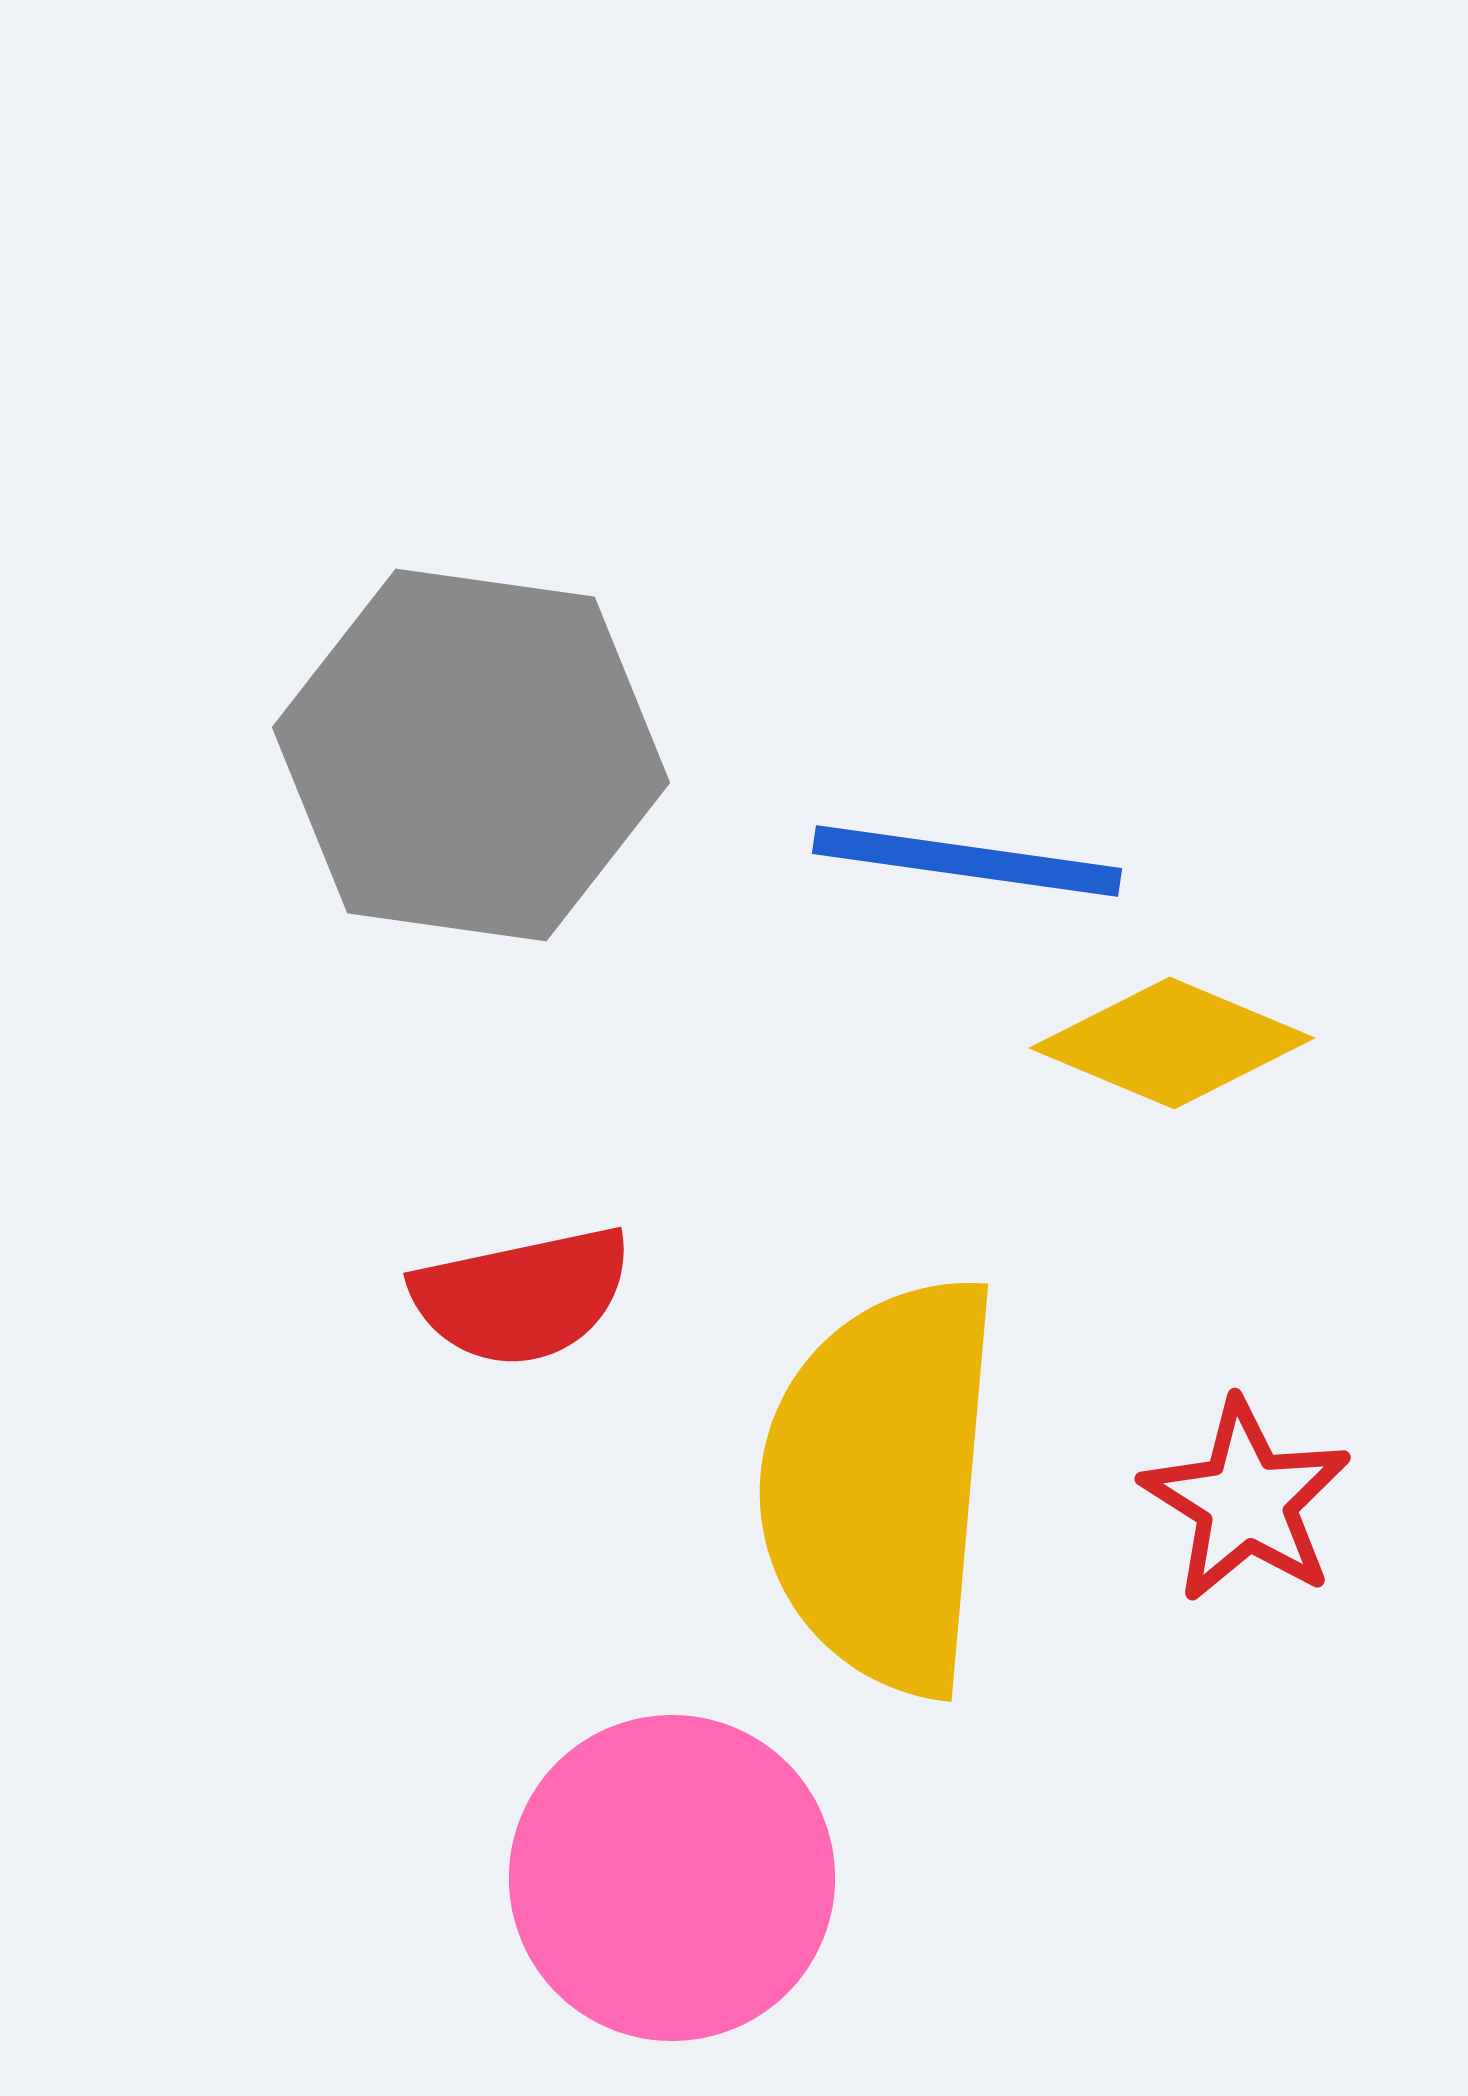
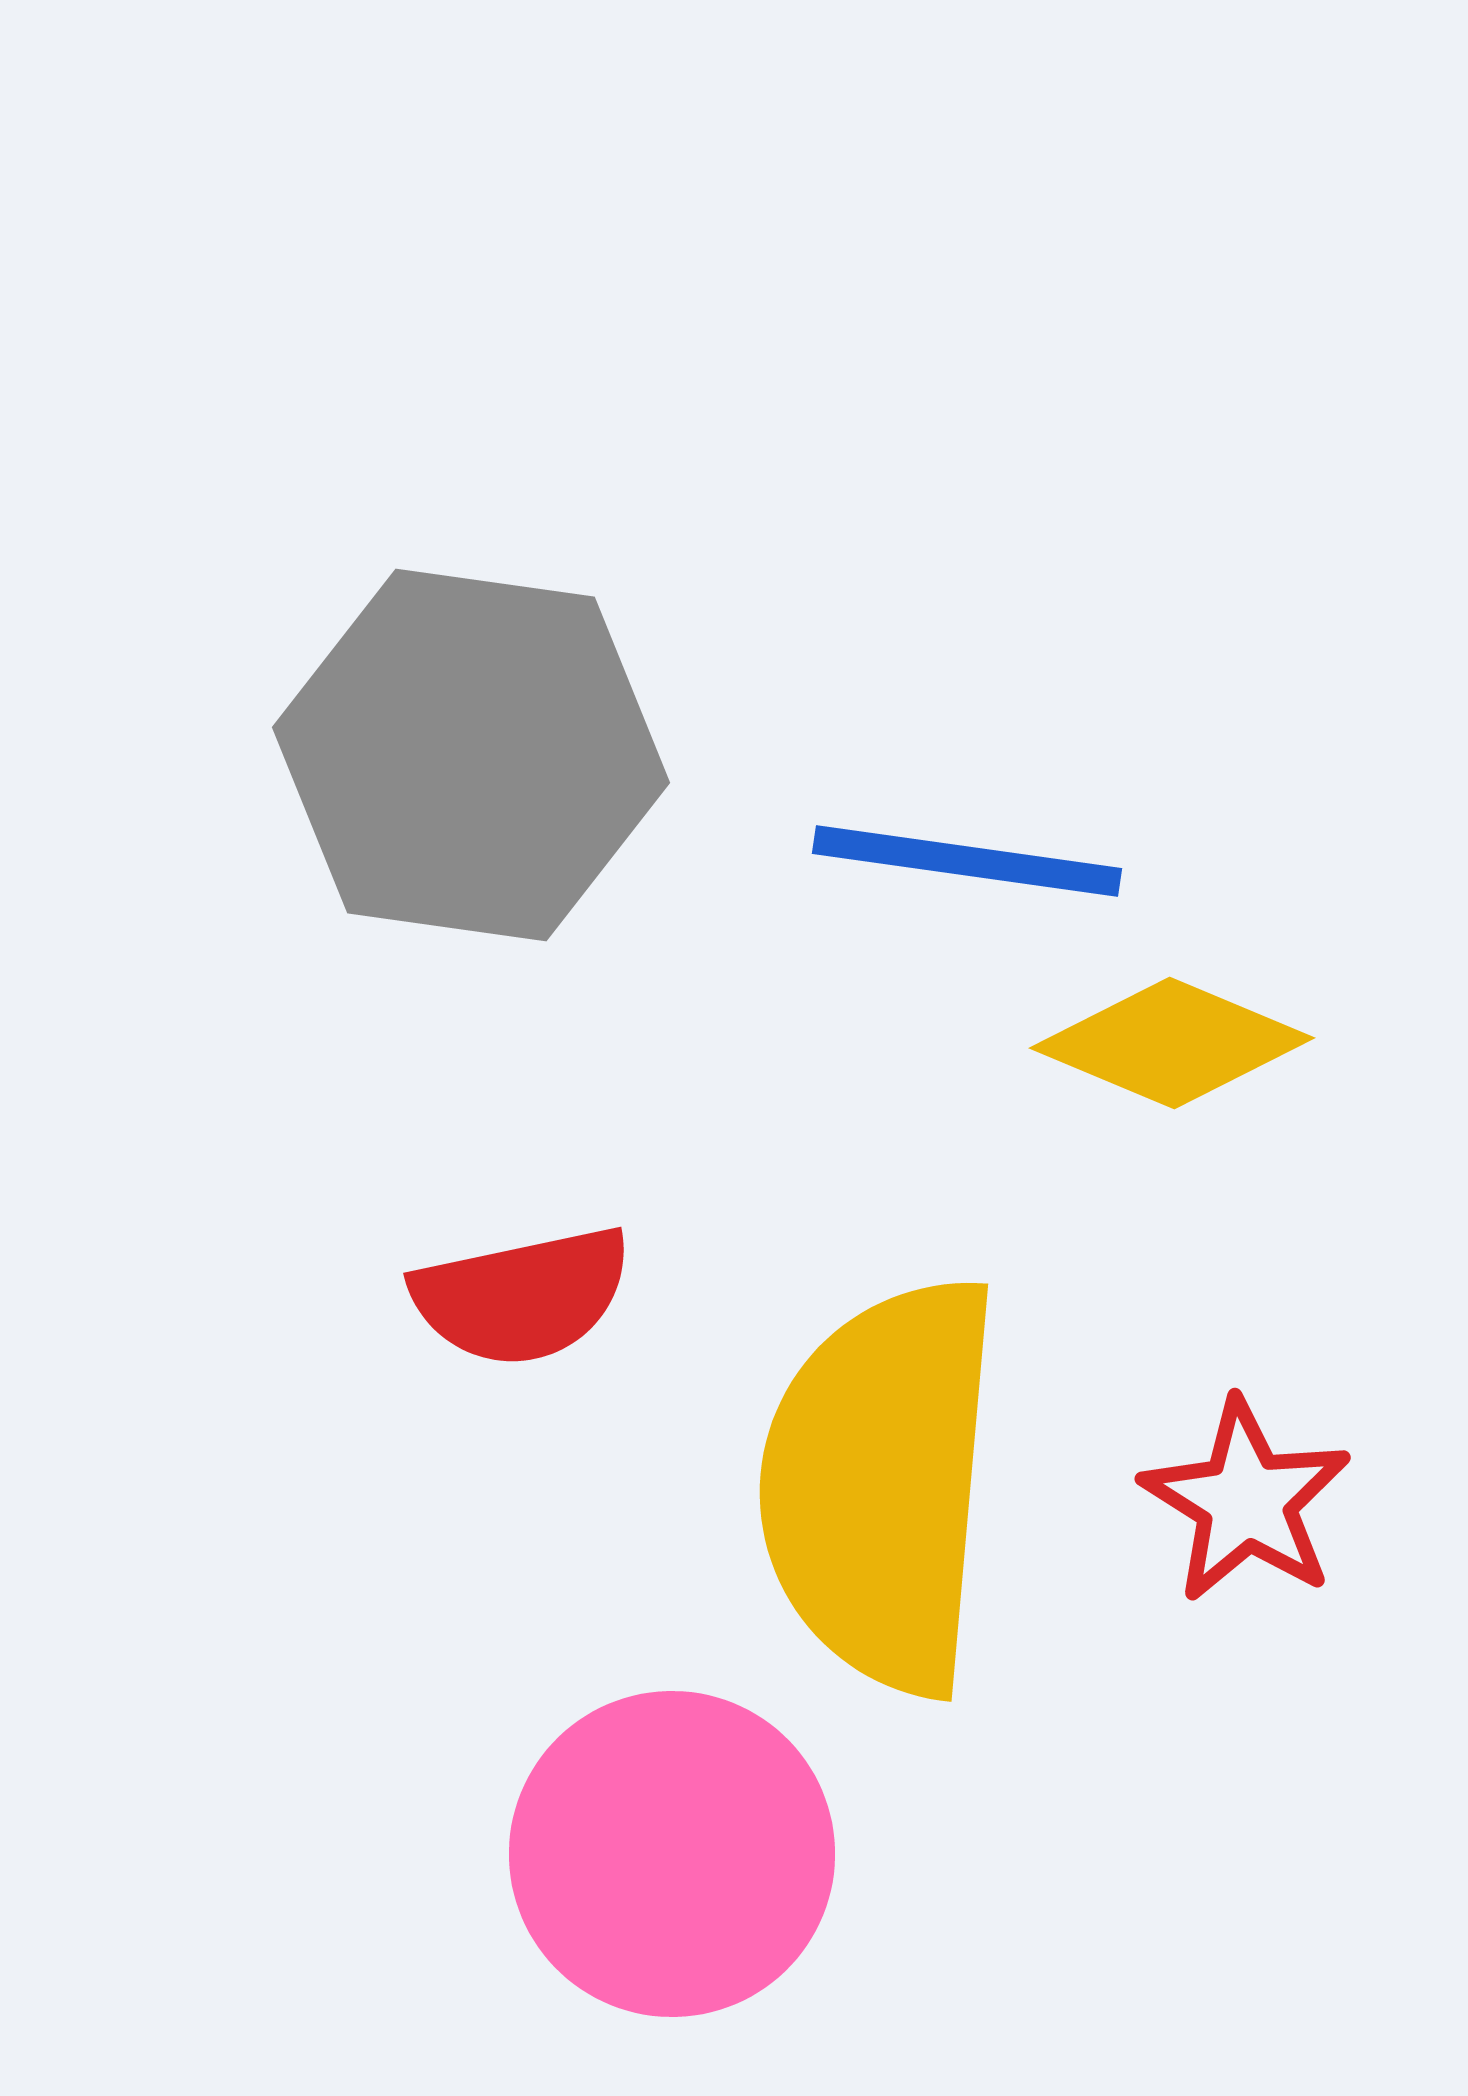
pink circle: moved 24 px up
